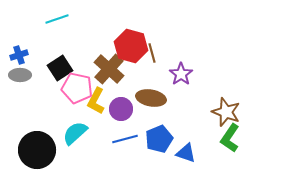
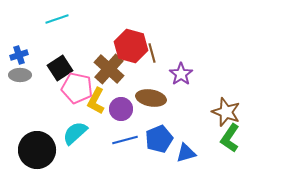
blue line: moved 1 px down
blue triangle: rotated 35 degrees counterclockwise
